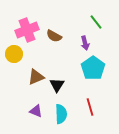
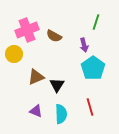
green line: rotated 56 degrees clockwise
purple arrow: moved 1 px left, 2 px down
